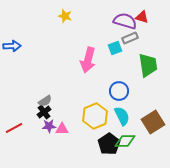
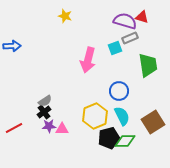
black pentagon: moved 6 px up; rotated 20 degrees clockwise
